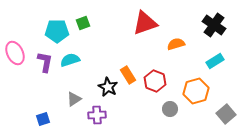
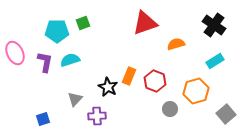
orange rectangle: moved 1 px right, 1 px down; rotated 54 degrees clockwise
gray triangle: moved 1 px right; rotated 14 degrees counterclockwise
purple cross: moved 1 px down
